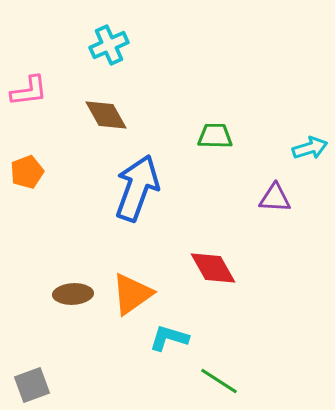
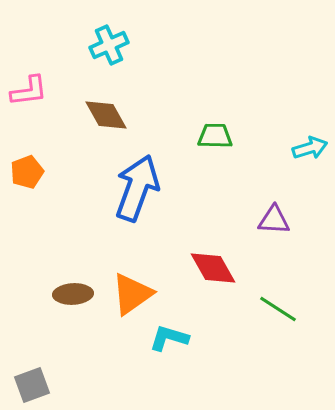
purple triangle: moved 1 px left, 22 px down
green line: moved 59 px right, 72 px up
